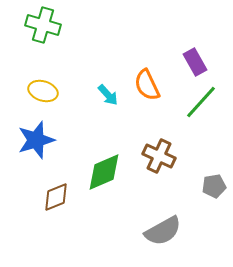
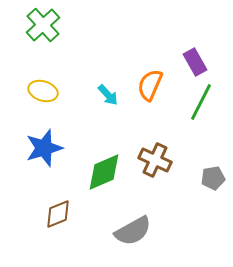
green cross: rotated 32 degrees clockwise
orange semicircle: moved 3 px right; rotated 48 degrees clockwise
green line: rotated 15 degrees counterclockwise
blue star: moved 8 px right, 8 px down
brown cross: moved 4 px left, 4 px down
gray pentagon: moved 1 px left, 8 px up
brown diamond: moved 2 px right, 17 px down
gray semicircle: moved 30 px left
